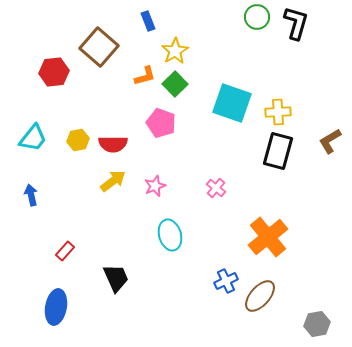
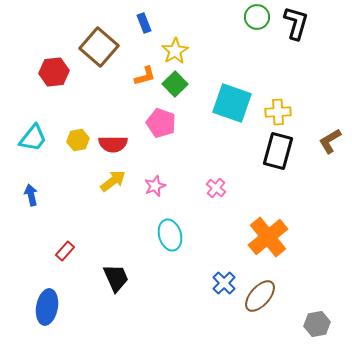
blue rectangle: moved 4 px left, 2 px down
blue cross: moved 2 px left, 2 px down; rotated 20 degrees counterclockwise
blue ellipse: moved 9 px left
